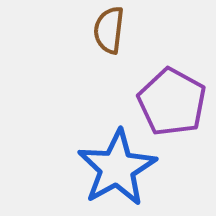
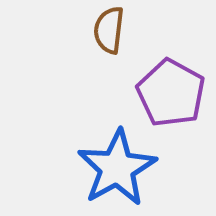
purple pentagon: moved 1 px left, 9 px up
